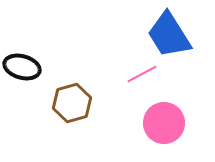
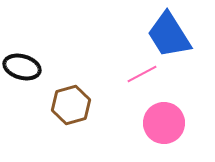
brown hexagon: moved 1 px left, 2 px down
